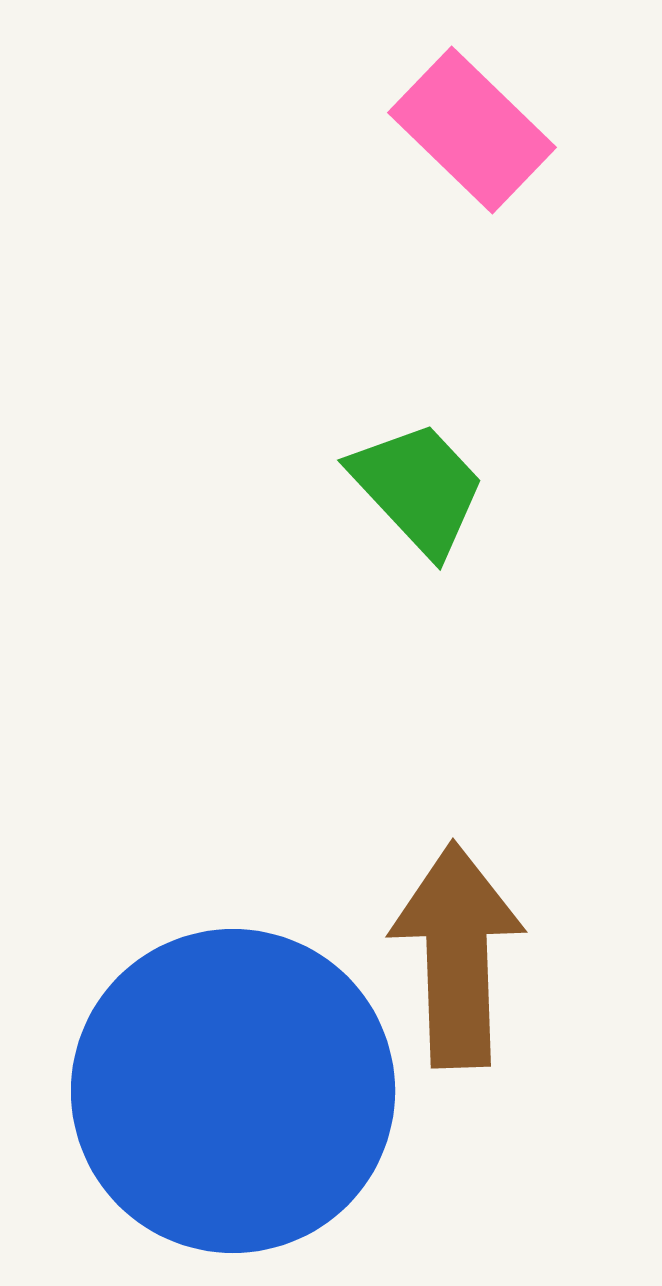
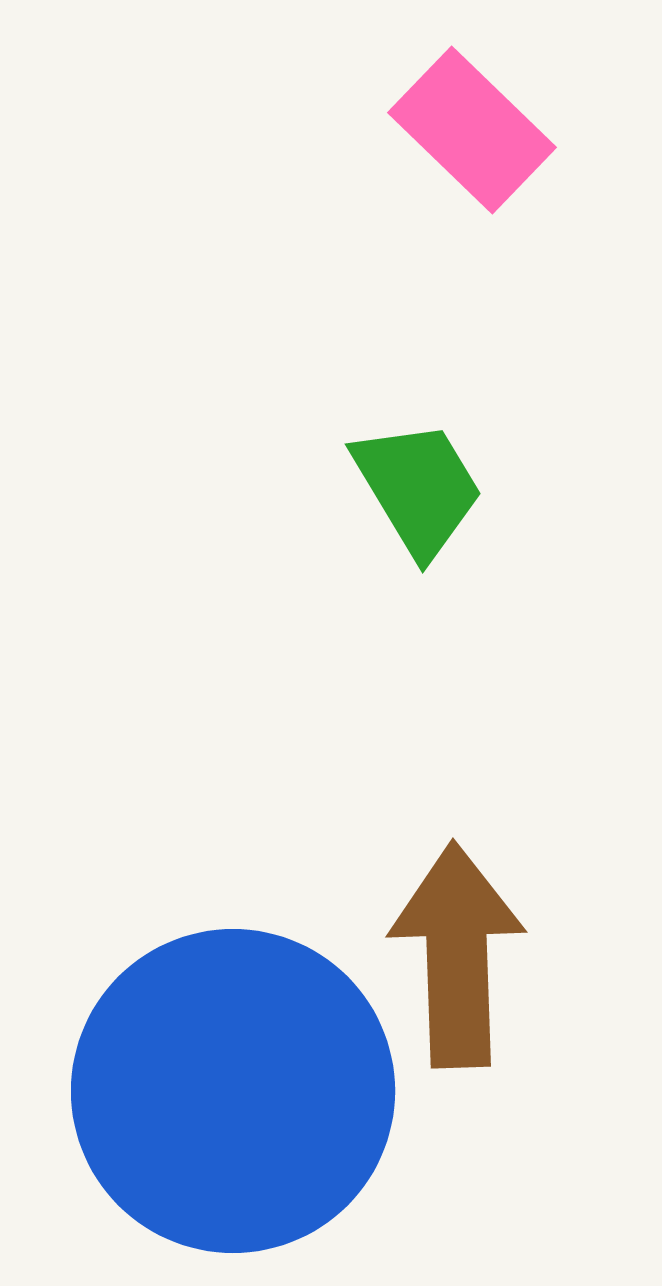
green trapezoid: rotated 12 degrees clockwise
